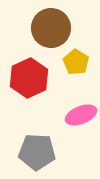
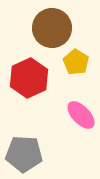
brown circle: moved 1 px right
pink ellipse: rotated 68 degrees clockwise
gray pentagon: moved 13 px left, 2 px down
